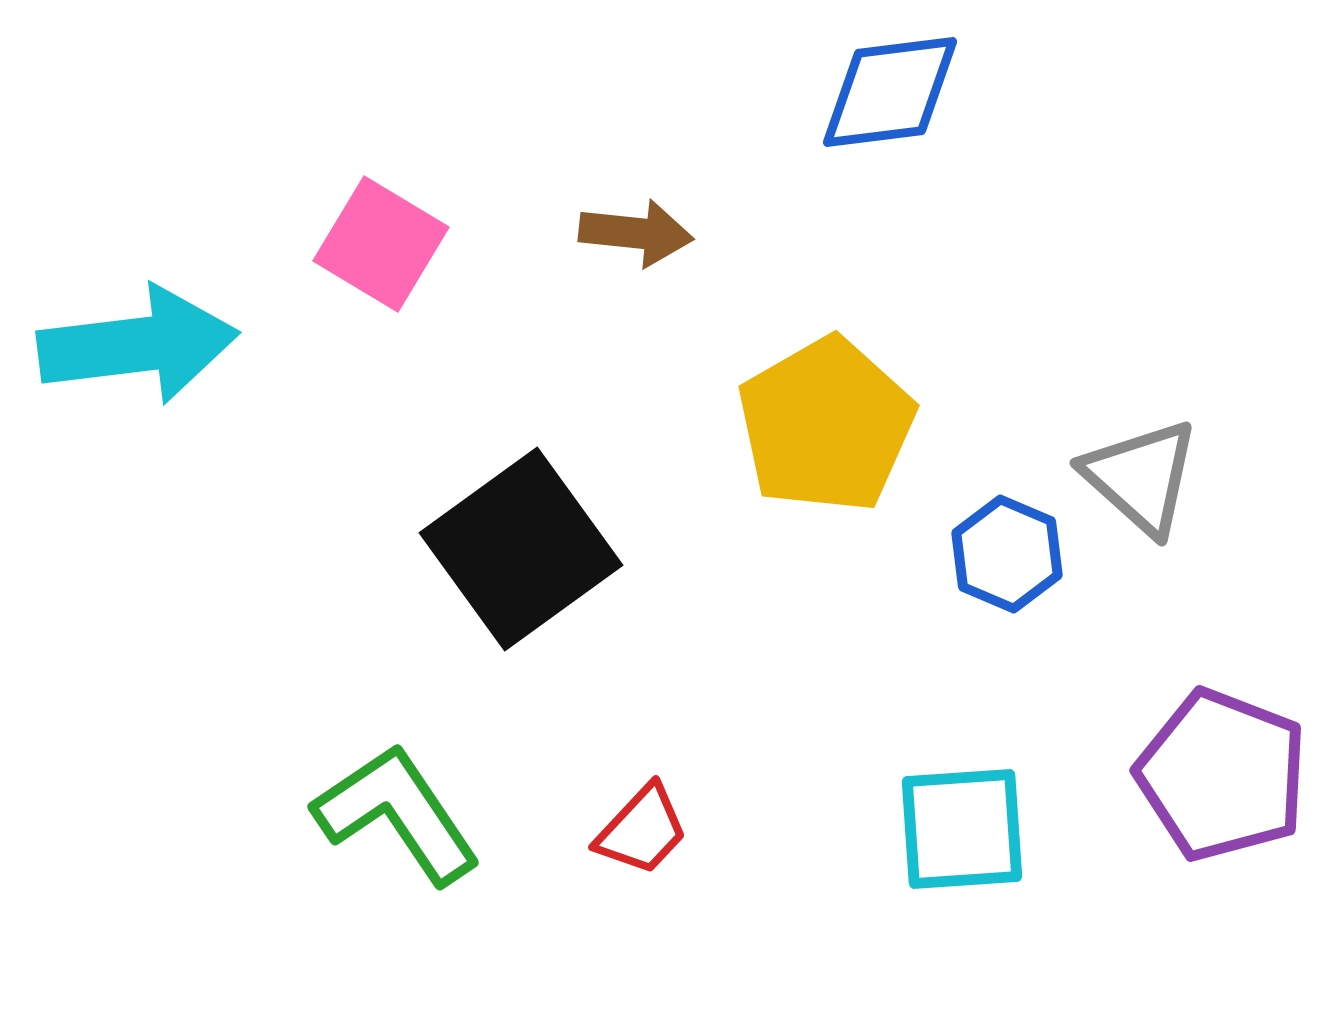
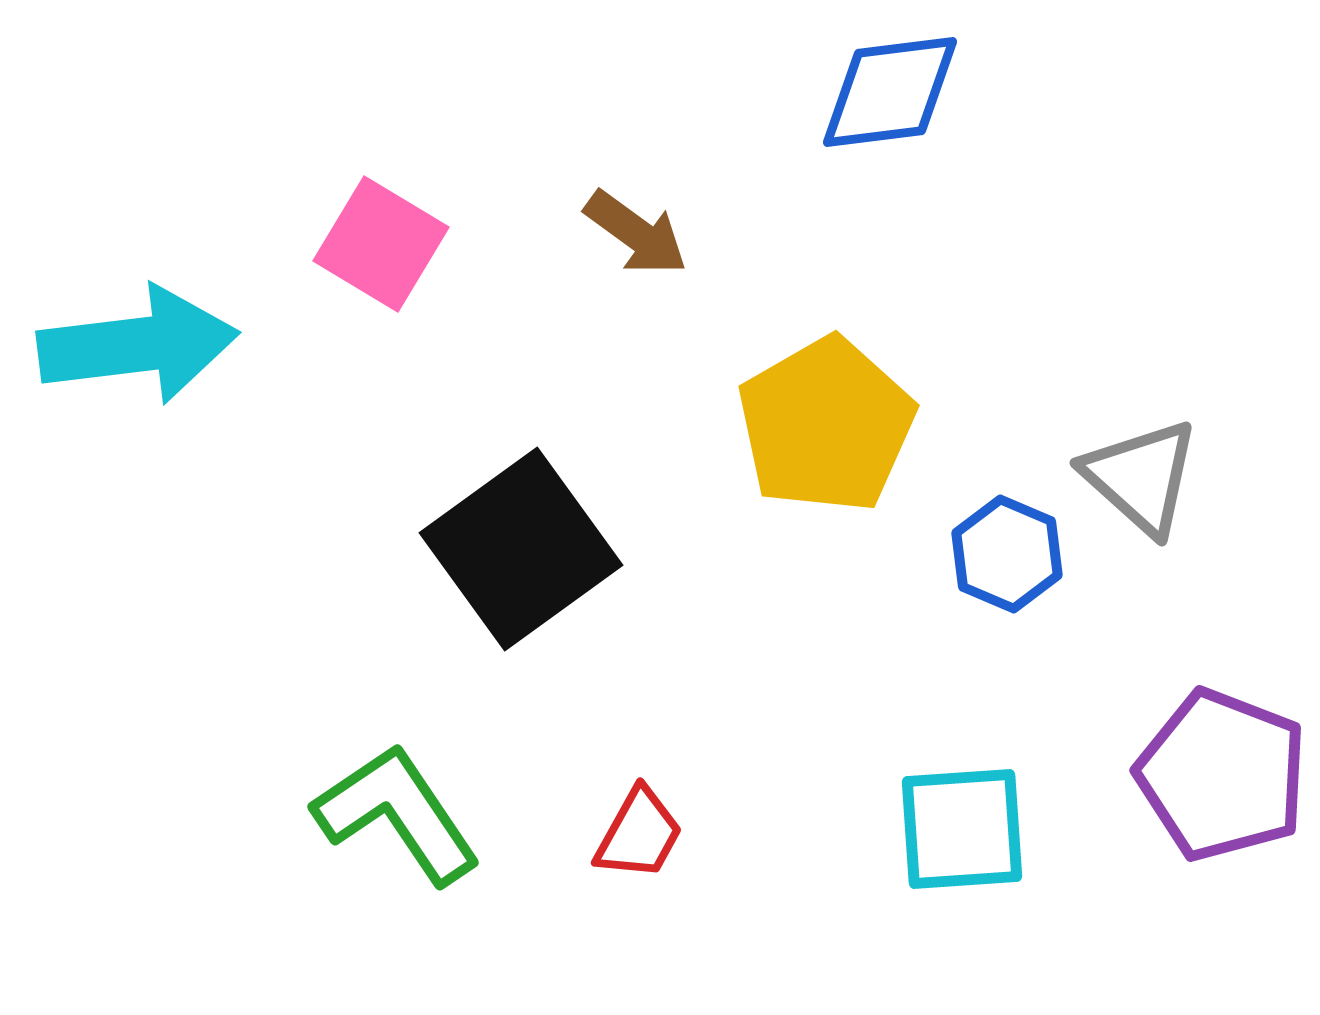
brown arrow: rotated 30 degrees clockwise
red trapezoid: moved 3 px left, 4 px down; rotated 14 degrees counterclockwise
